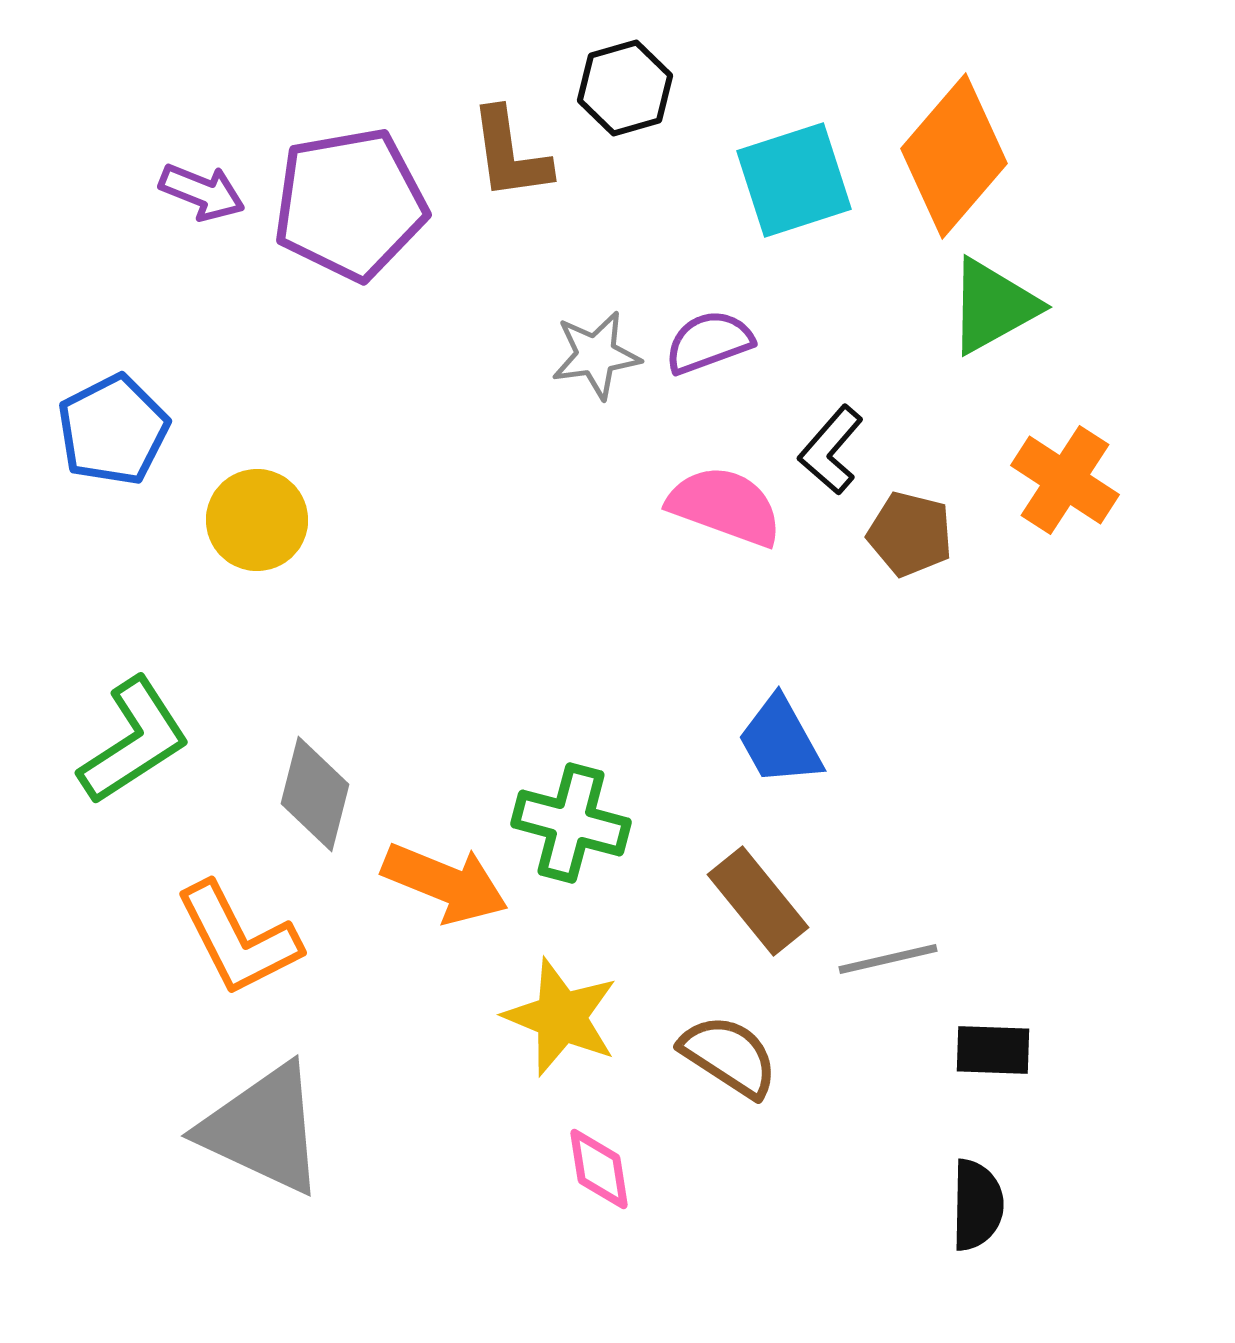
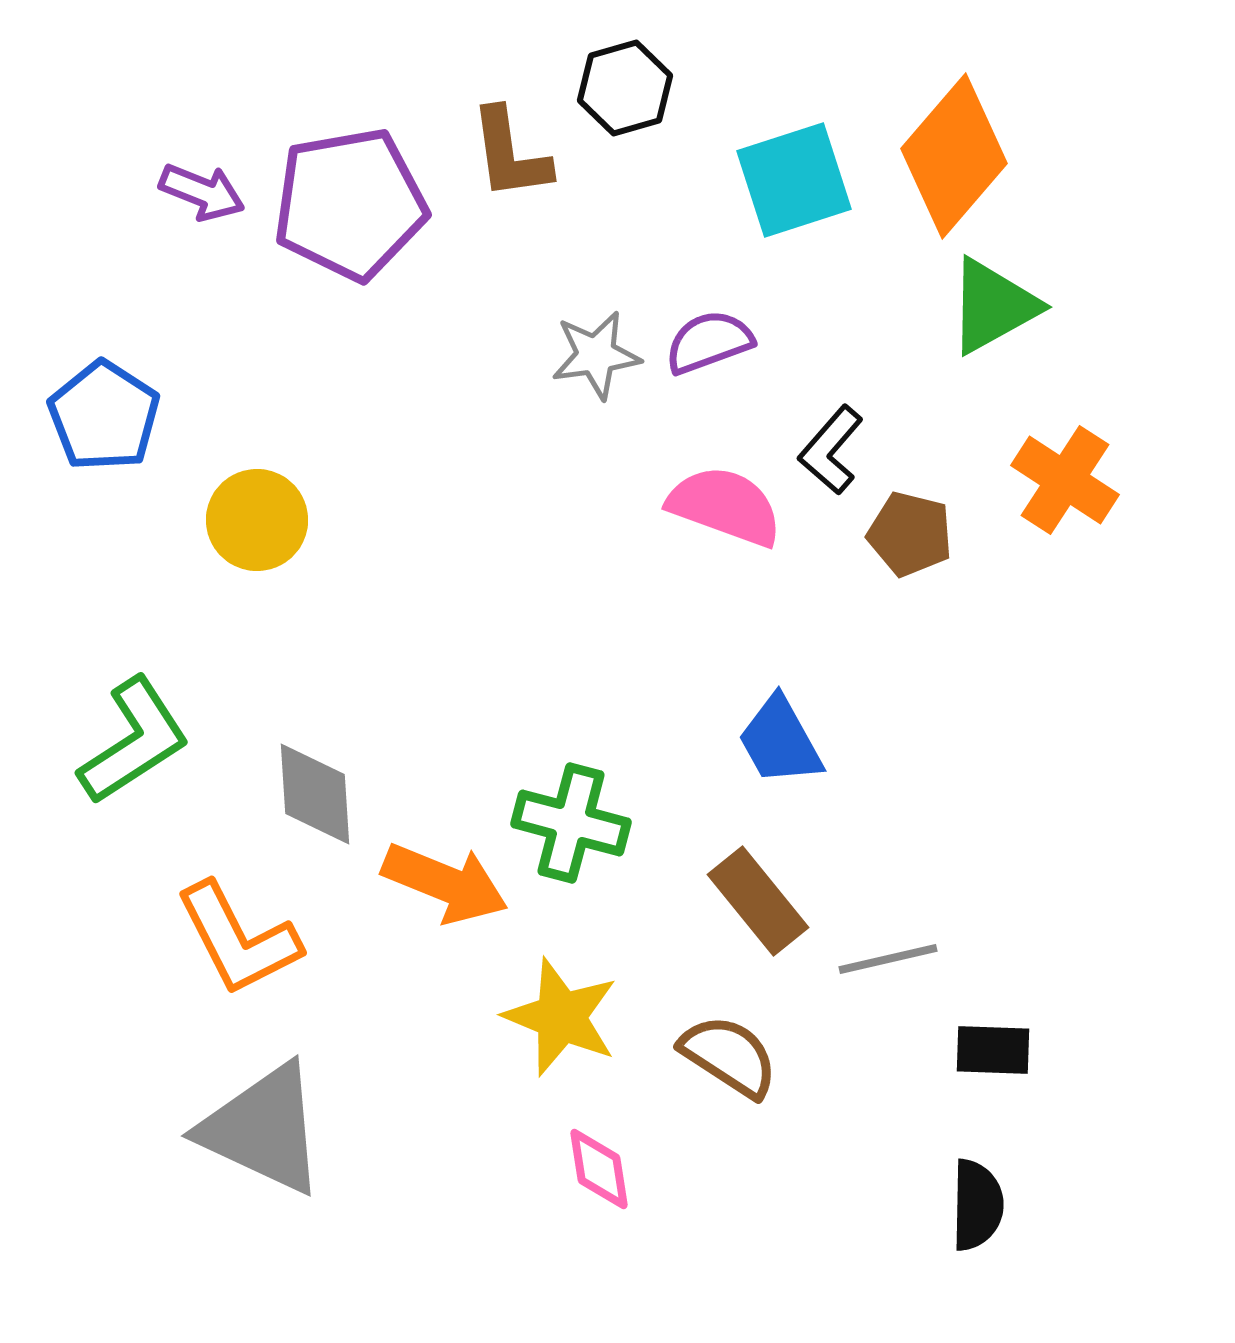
blue pentagon: moved 9 px left, 14 px up; rotated 12 degrees counterclockwise
gray diamond: rotated 18 degrees counterclockwise
